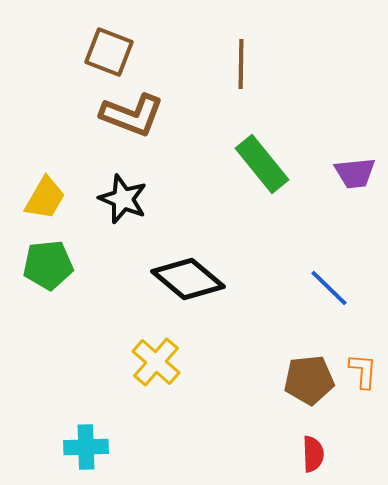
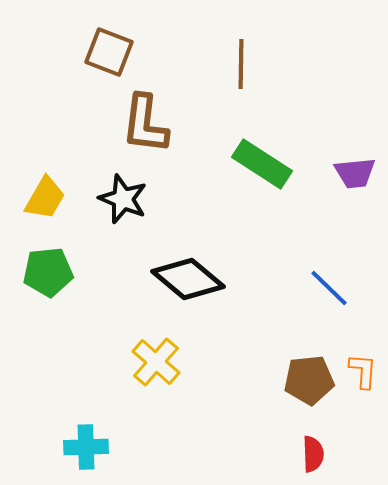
brown L-shape: moved 13 px right, 9 px down; rotated 76 degrees clockwise
green rectangle: rotated 18 degrees counterclockwise
green pentagon: moved 7 px down
